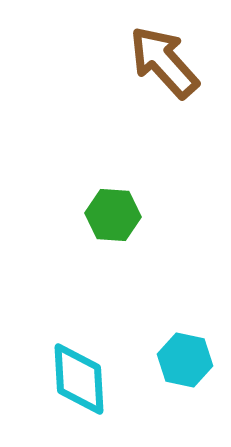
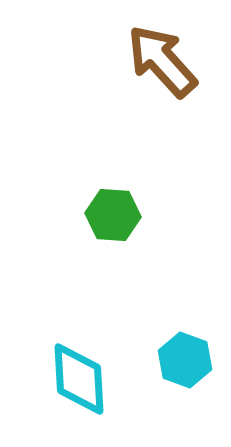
brown arrow: moved 2 px left, 1 px up
cyan hexagon: rotated 8 degrees clockwise
